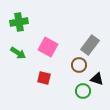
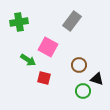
gray rectangle: moved 18 px left, 24 px up
green arrow: moved 10 px right, 7 px down
